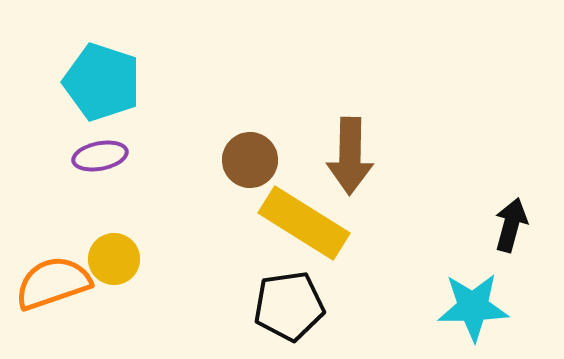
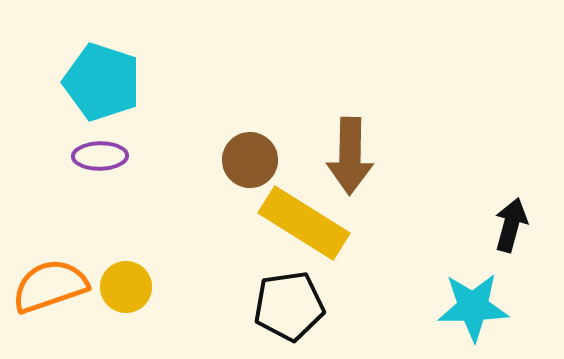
purple ellipse: rotated 10 degrees clockwise
yellow circle: moved 12 px right, 28 px down
orange semicircle: moved 3 px left, 3 px down
